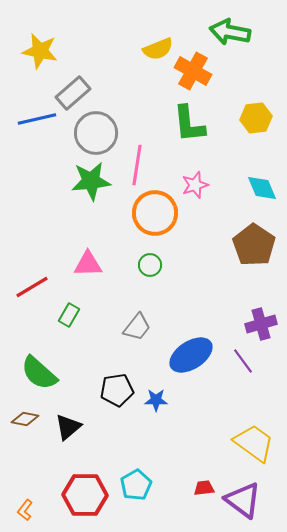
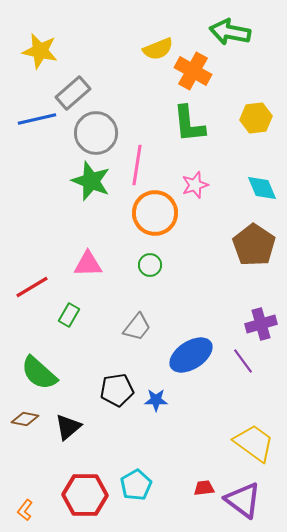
green star: rotated 27 degrees clockwise
